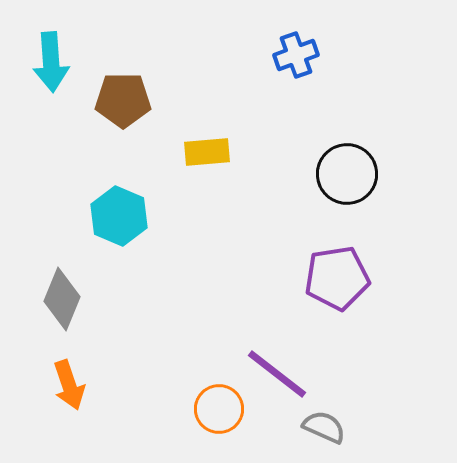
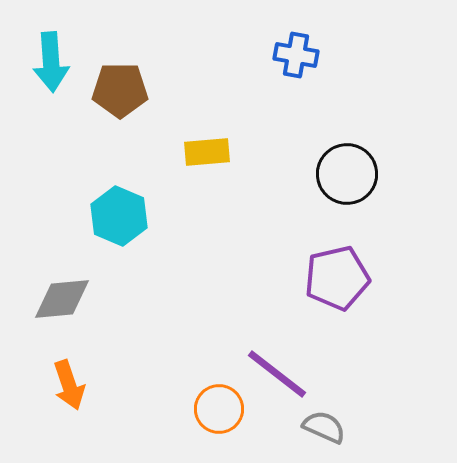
blue cross: rotated 30 degrees clockwise
brown pentagon: moved 3 px left, 10 px up
purple pentagon: rotated 4 degrees counterclockwise
gray diamond: rotated 62 degrees clockwise
